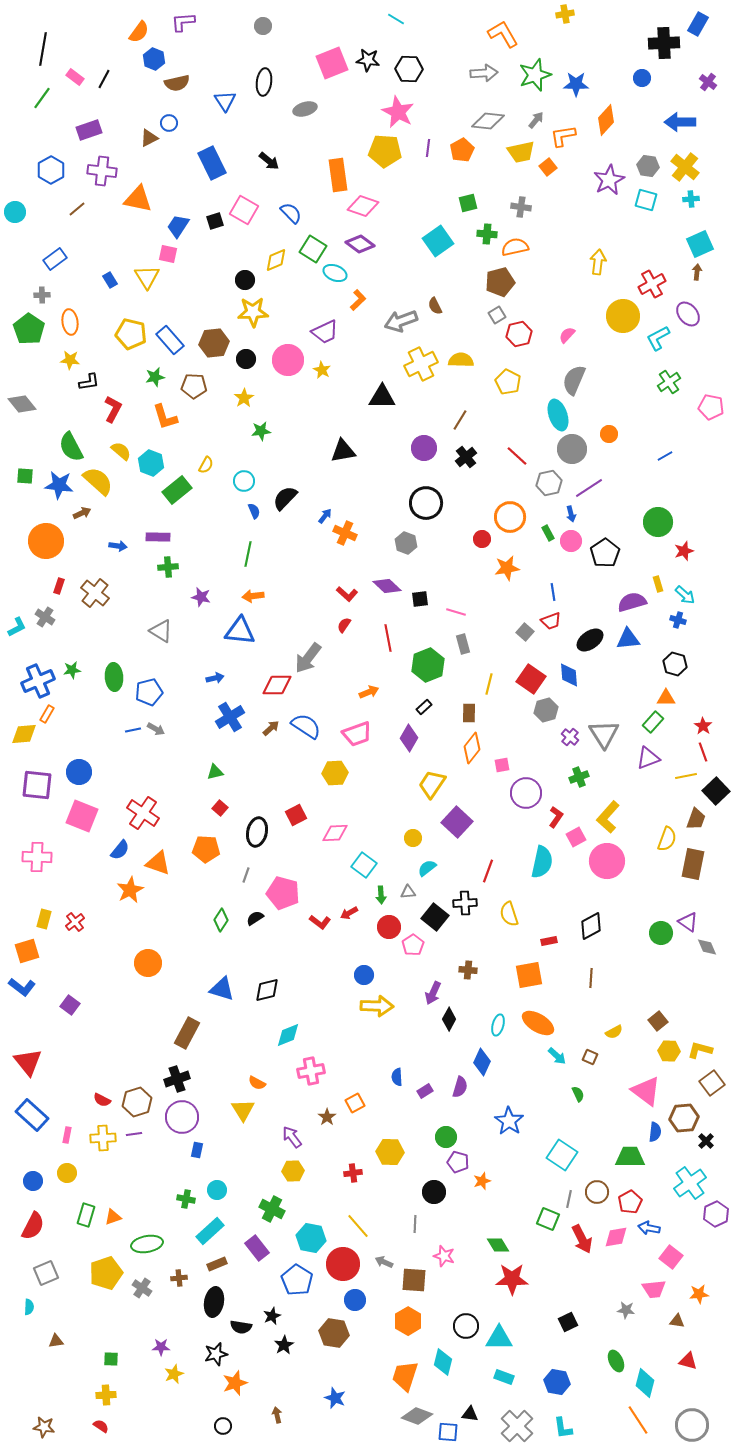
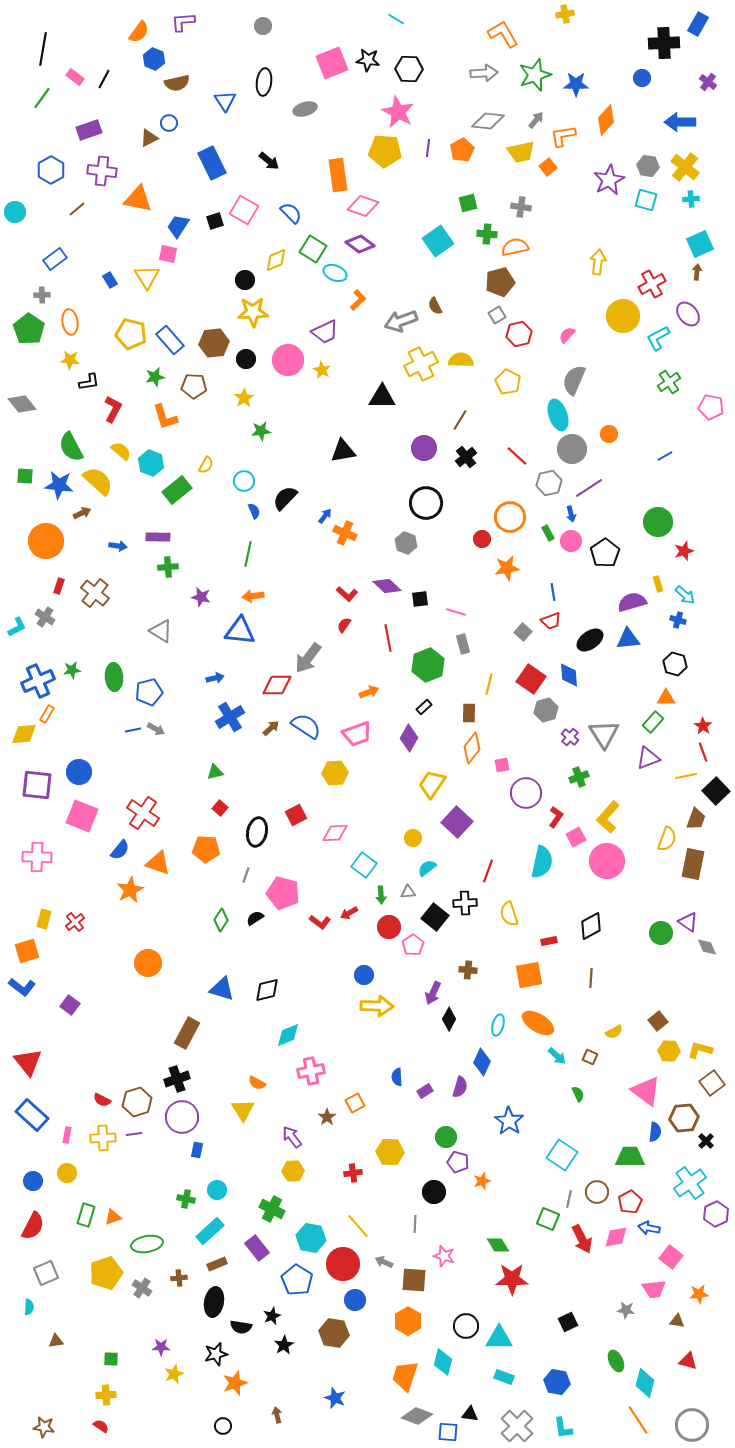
gray square at (525, 632): moved 2 px left
